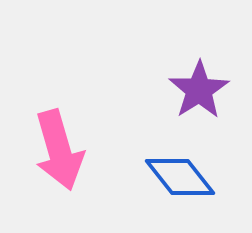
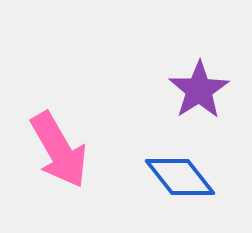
pink arrow: rotated 14 degrees counterclockwise
